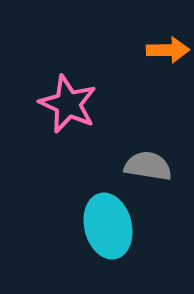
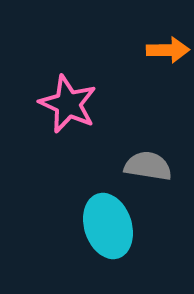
cyan ellipse: rotated 4 degrees counterclockwise
